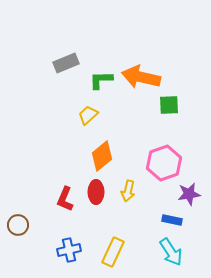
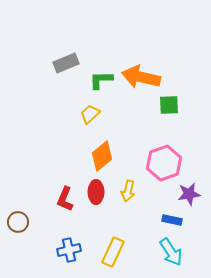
yellow trapezoid: moved 2 px right, 1 px up
brown circle: moved 3 px up
